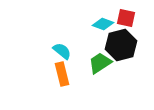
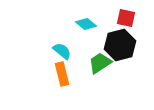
cyan diamond: moved 17 px left; rotated 20 degrees clockwise
black hexagon: moved 1 px left
